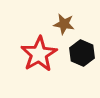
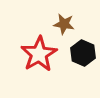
black hexagon: moved 1 px right
